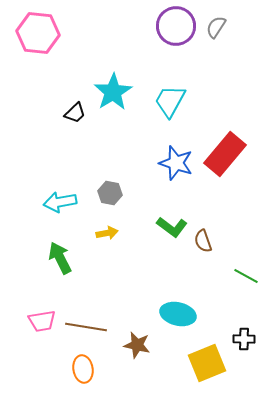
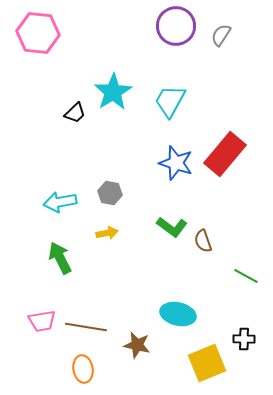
gray semicircle: moved 5 px right, 8 px down
